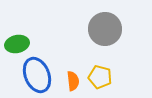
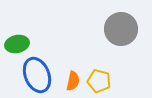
gray circle: moved 16 px right
yellow pentagon: moved 1 px left, 4 px down
orange semicircle: rotated 18 degrees clockwise
